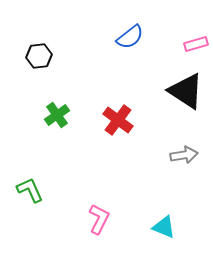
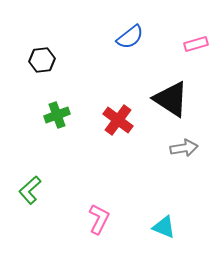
black hexagon: moved 3 px right, 4 px down
black triangle: moved 15 px left, 8 px down
green cross: rotated 15 degrees clockwise
gray arrow: moved 7 px up
green L-shape: rotated 108 degrees counterclockwise
